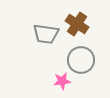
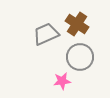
gray trapezoid: rotated 148 degrees clockwise
gray circle: moved 1 px left, 3 px up
